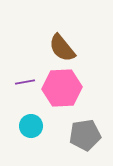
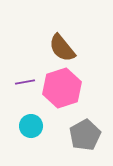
pink hexagon: rotated 15 degrees counterclockwise
gray pentagon: rotated 20 degrees counterclockwise
